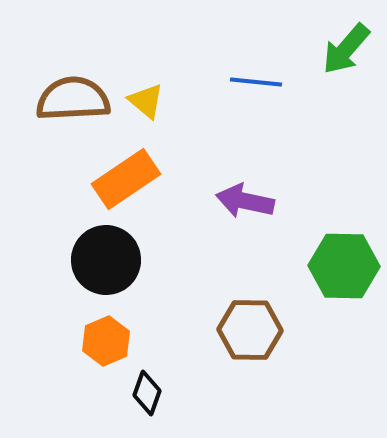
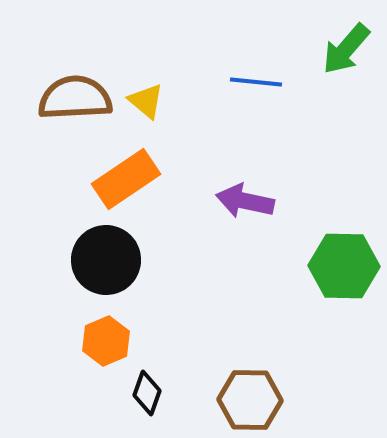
brown semicircle: moved 2 px right, 1 px up
brown hexagon: moved 70 px down
